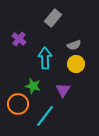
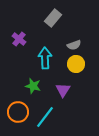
orange circle: moved 8 px down
cyan line: moved 1 px down
